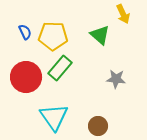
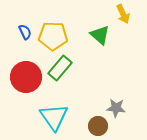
gray star: moved 29 px down
